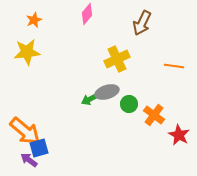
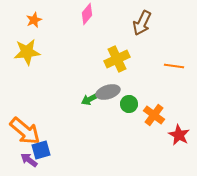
gray ellipse: moved 1 px right
blue square: moved 2 px right, 2 px down
